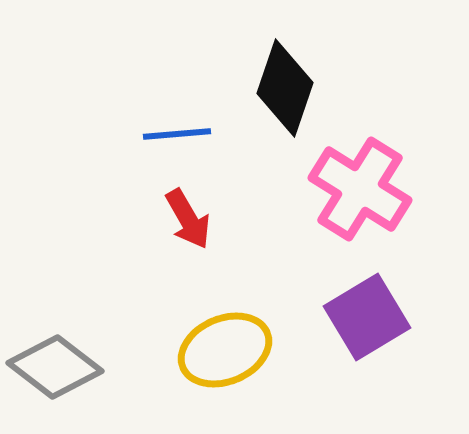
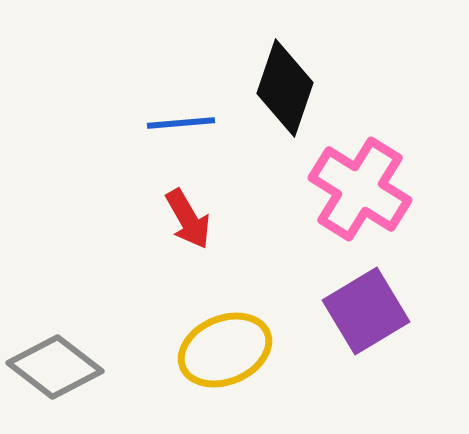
blue line: moved 4 px right, 11 px up
purple square: moved 1 px left, 6 px up
